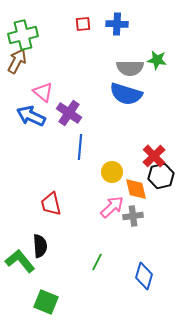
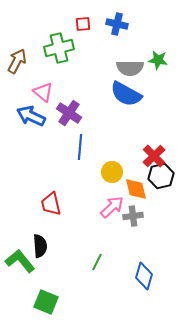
blue cross: rotated 10 degrees clockwise
green cross: moved 36 px right, 13 px down
green star: moved 1 px right
blue semicircle: rotated 12 degrees clockwise
